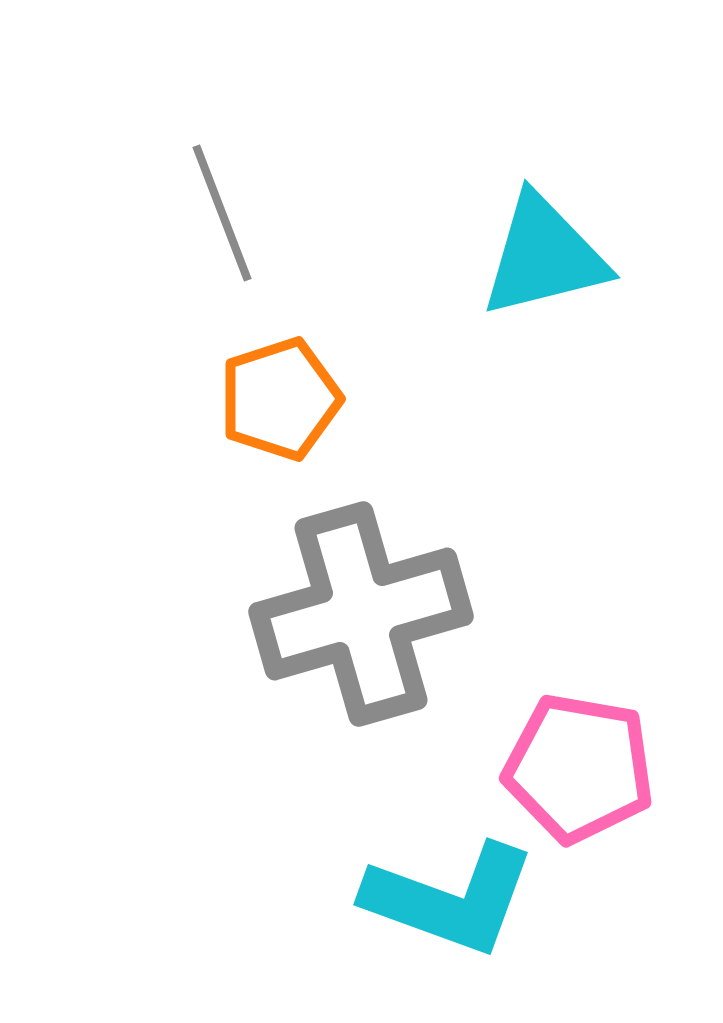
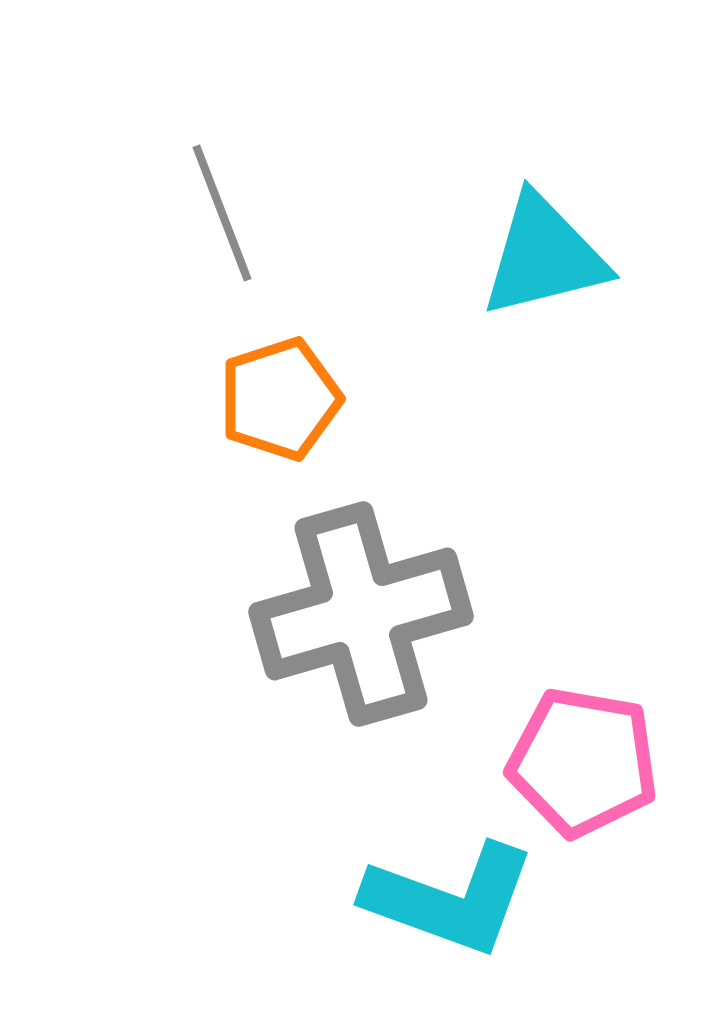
pink pentagon: moved 4 px right, 6 px up
